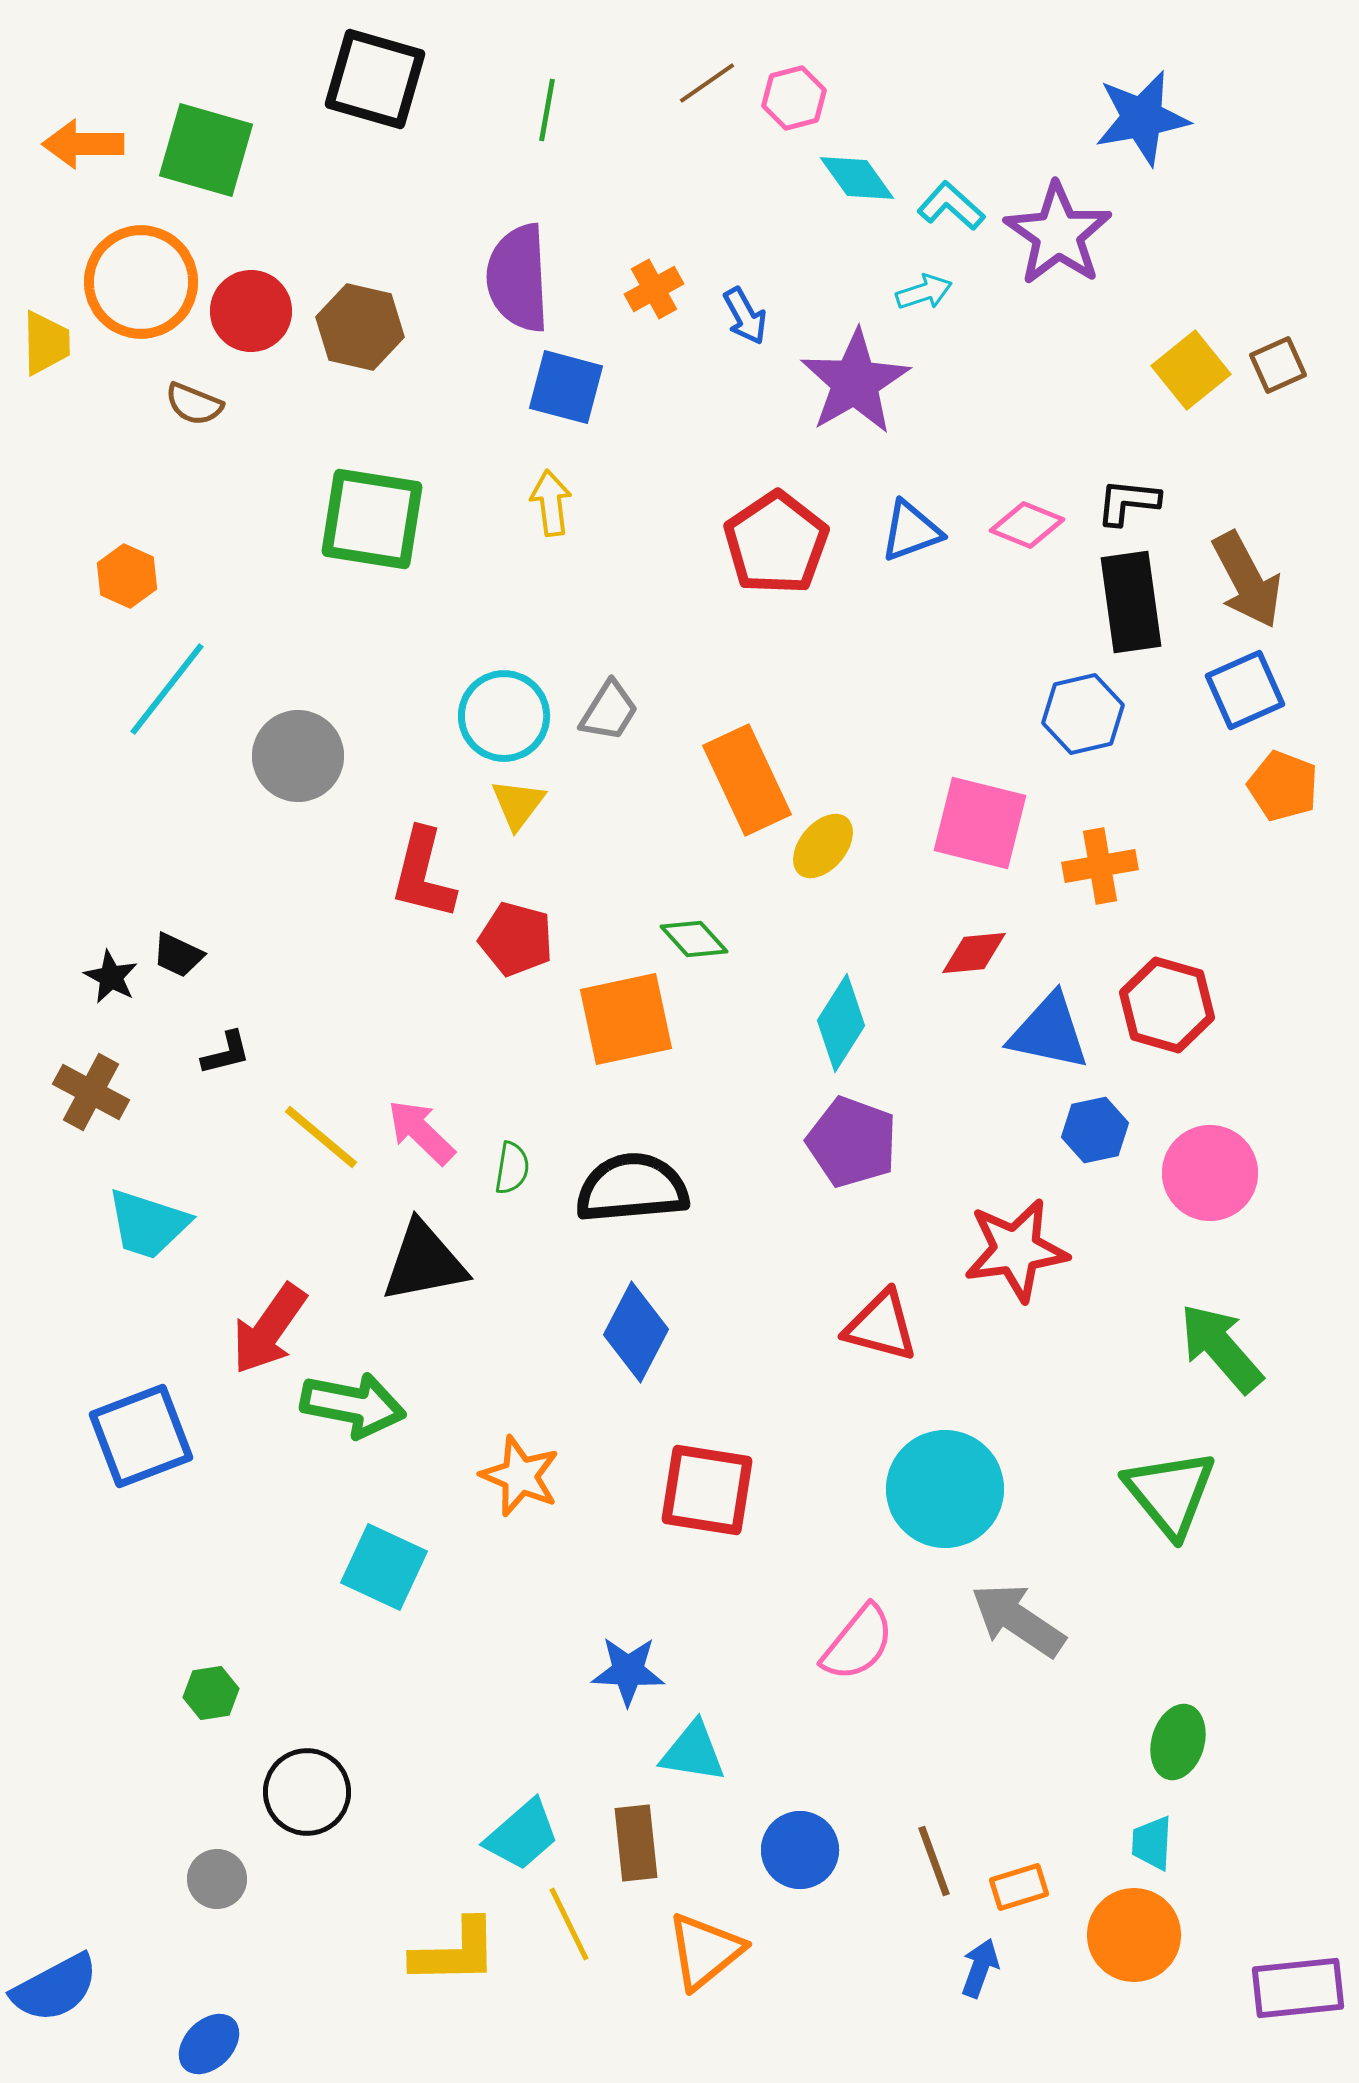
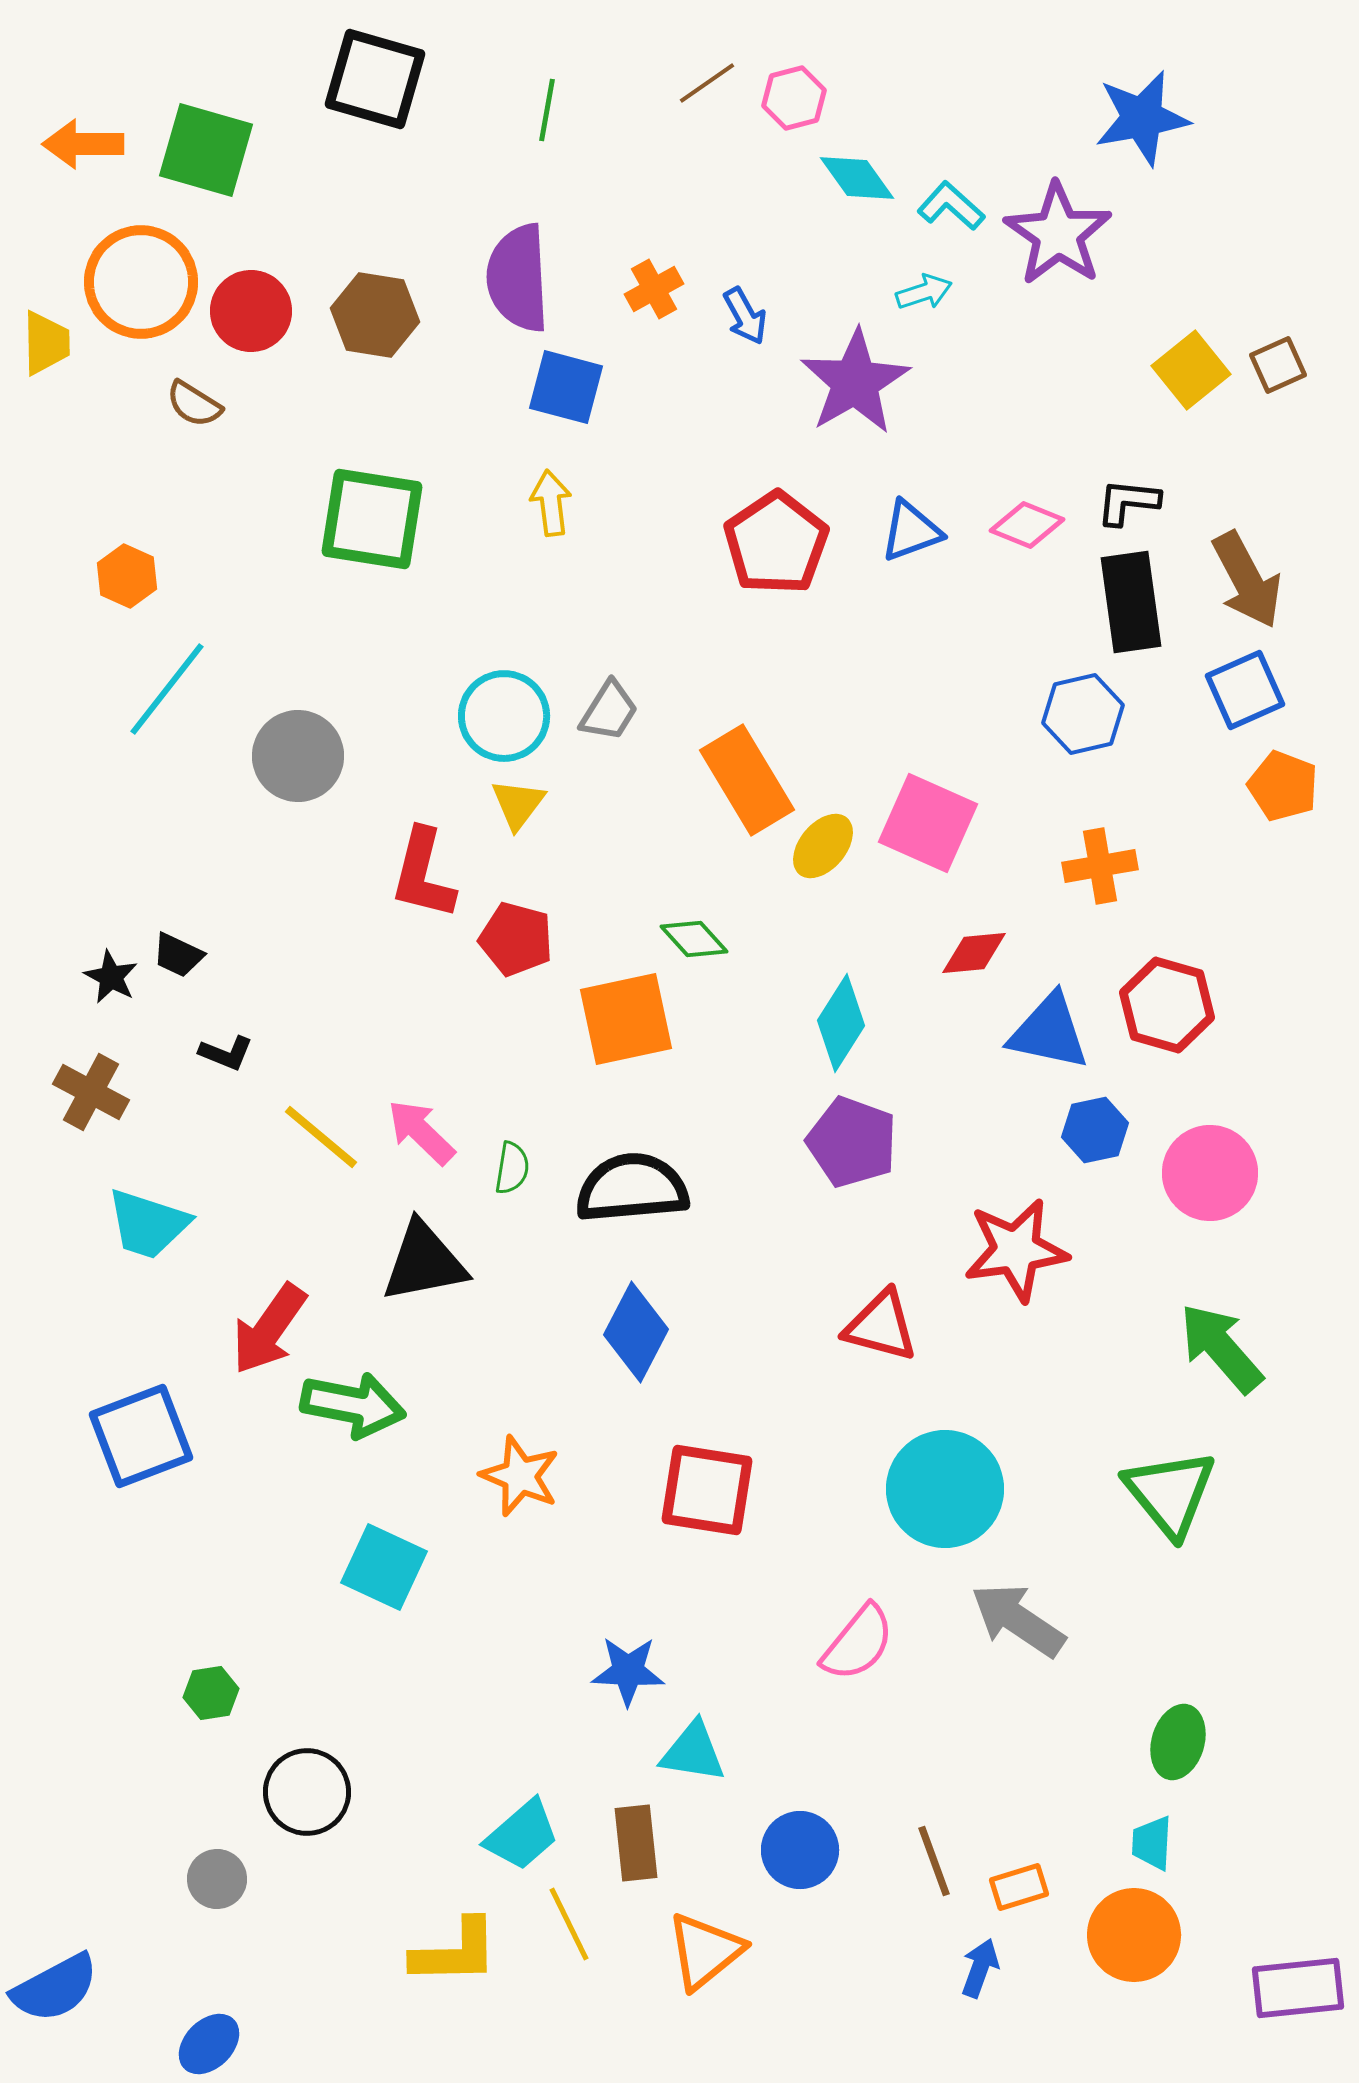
brown hexagon at (360, 327): moved 15 px right, 12 px up; rotated 4 degrees counterclockwise
brown semicircle at (194, 404): rotated 10 degrees clockwise
orange rectangle at (747, 780): rotated 6 degrees counterclockwise
pink square at (980, 823): moved 52 px left; rotated 10 degrees clockwise
black L-shape at (226, 1053): rotated 36 degrees clockwise
